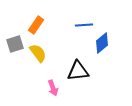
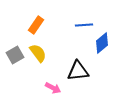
gray square: moved 11 px down; rotated 12 degrees counterclockwise
pink arrow: rotated 42 degrees counterclockwise
